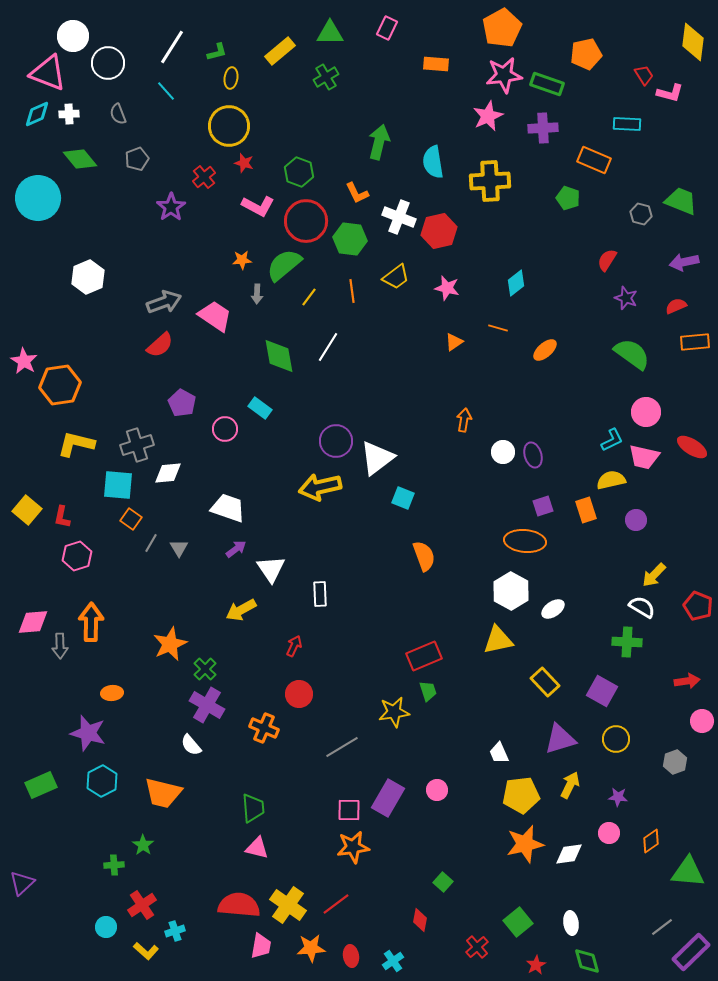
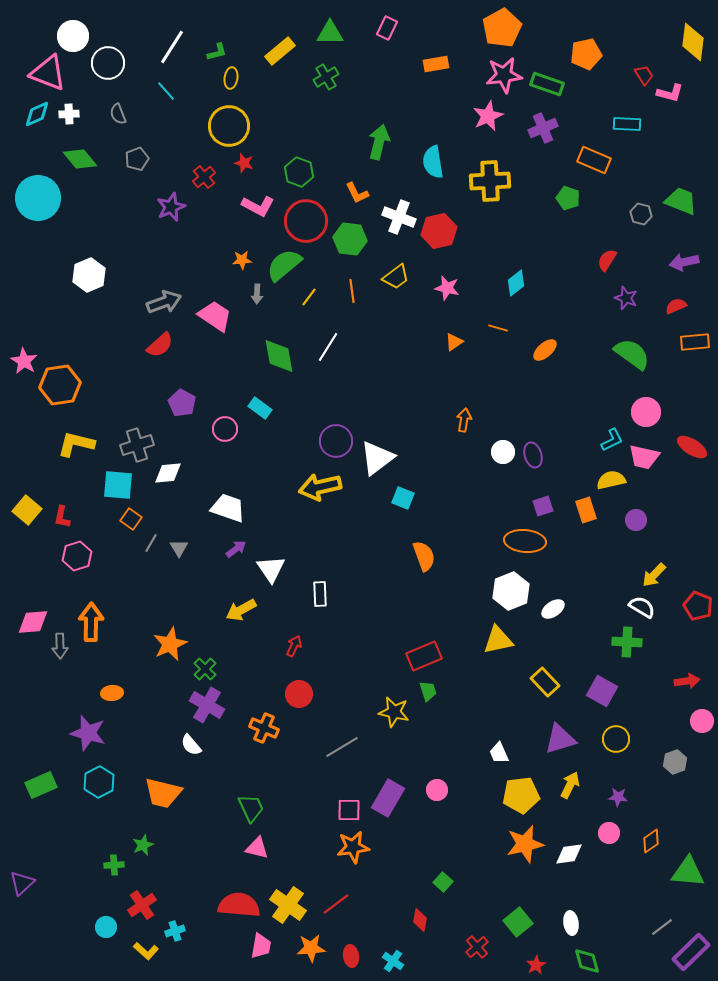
orange rectangle at (436, 64): rotated 15 degrees counterclockwise
purple cross at (543, 128): rotated 20 degrees counterclockwise
purple star at (171, 207): rotated 12 degrees clockwise
white hexagon at (88, 277): moved 1 px right, 2 px up
white hexagon at (511, 591): rotated 9 degrees clockwise
yellow star at (394, 712): rotated 20 degrees clockwise
cyan hexagon at (102, 781): moved 3 px left, 1 px down
green trapezoid at (253, 808): moved 2 px left; rotated 20 degrees counterclockwise
green star at (143, 845): rotated 15 degrees clockwise
cyan cross at (393, 961): rotated 20 degrees counterclockwise
